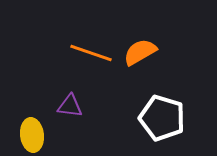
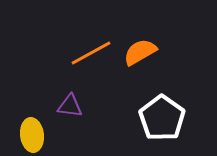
orange line: rotated 48 degrees counterclockwise
white pentagon: rotated 18 degrees clockwise
